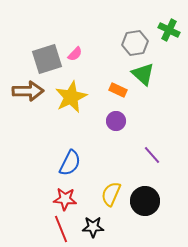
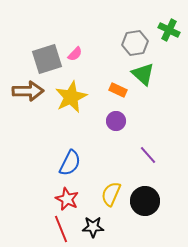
purple line: moved 4 px left
red star: moved 2 px right; rotated 20 degrees clockwise
